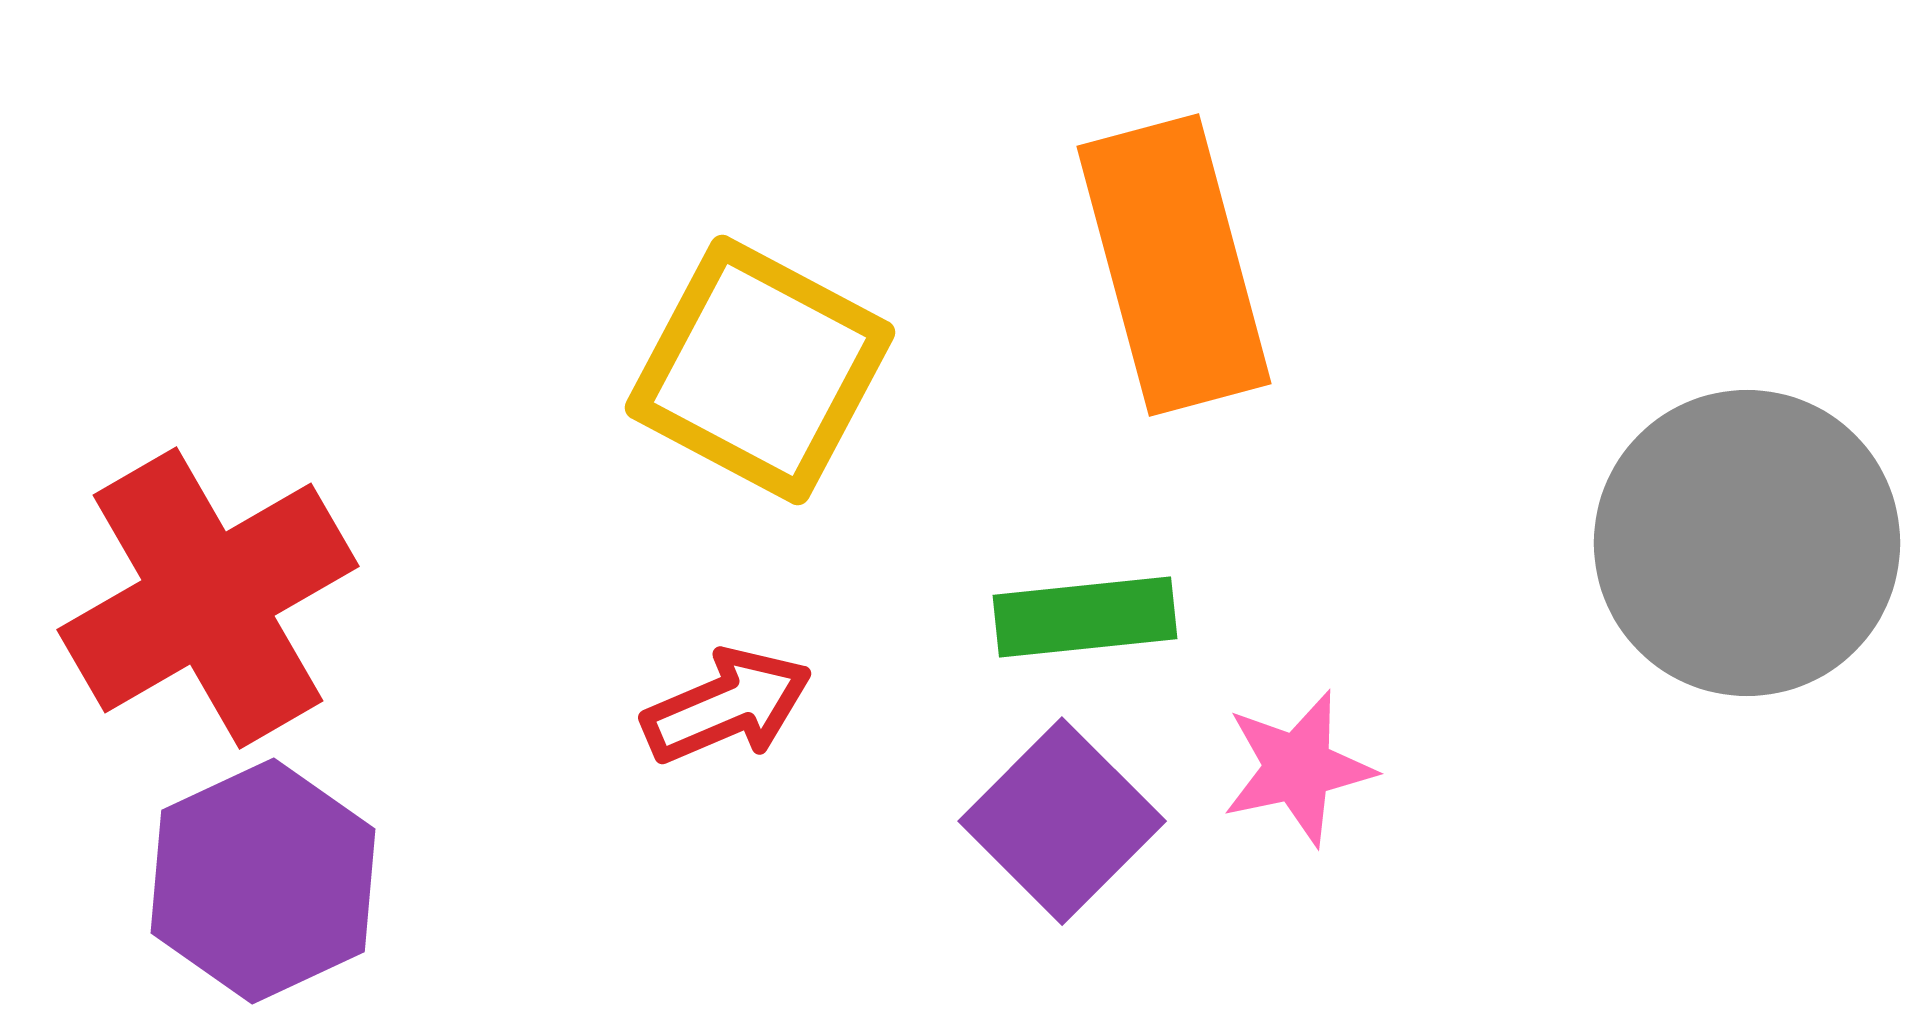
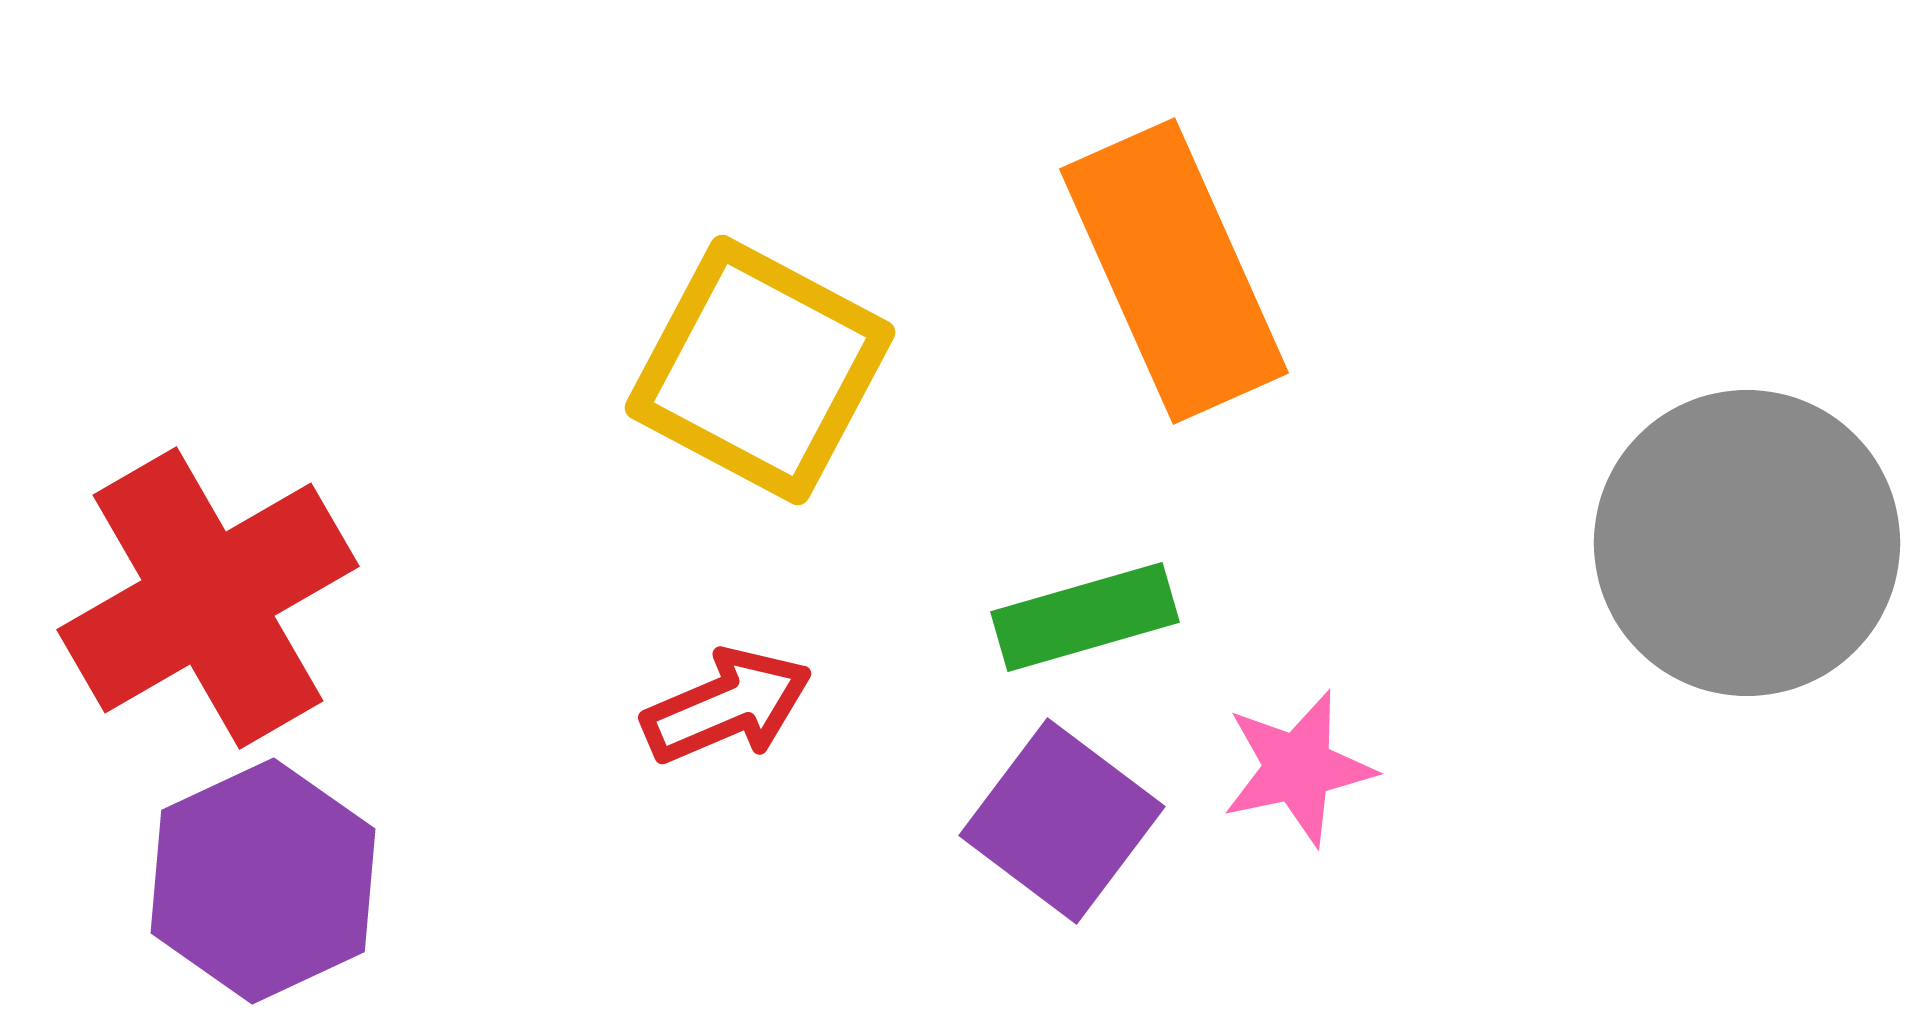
orange rectangle: moved 6 px down; rotated 9 degrees counterclockwise
green rectangle: rotated 10 degrees counterclockwise
purple square: rotated 8 degrees counterclockwise
